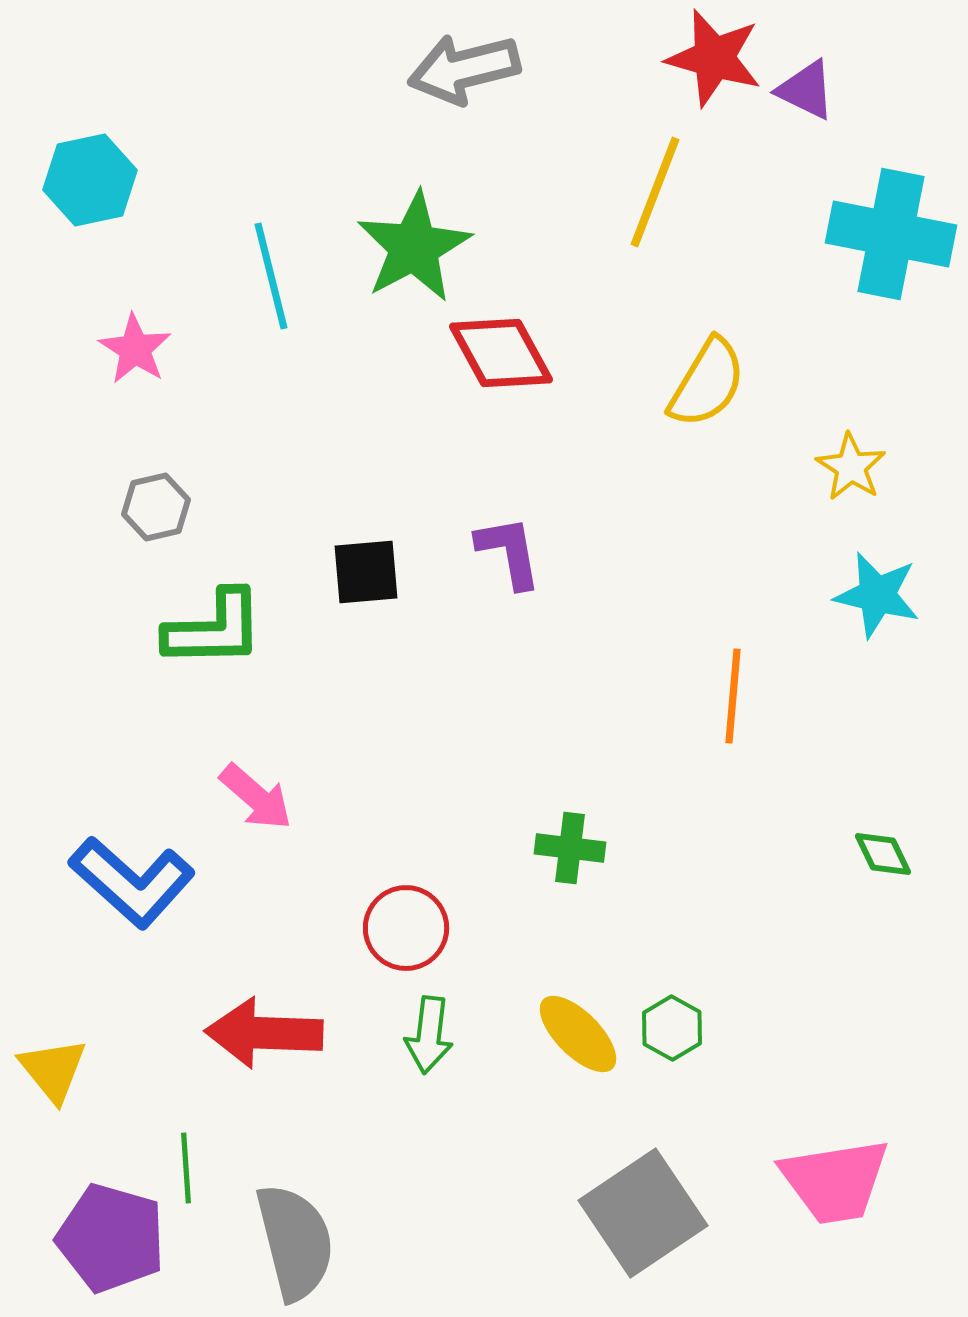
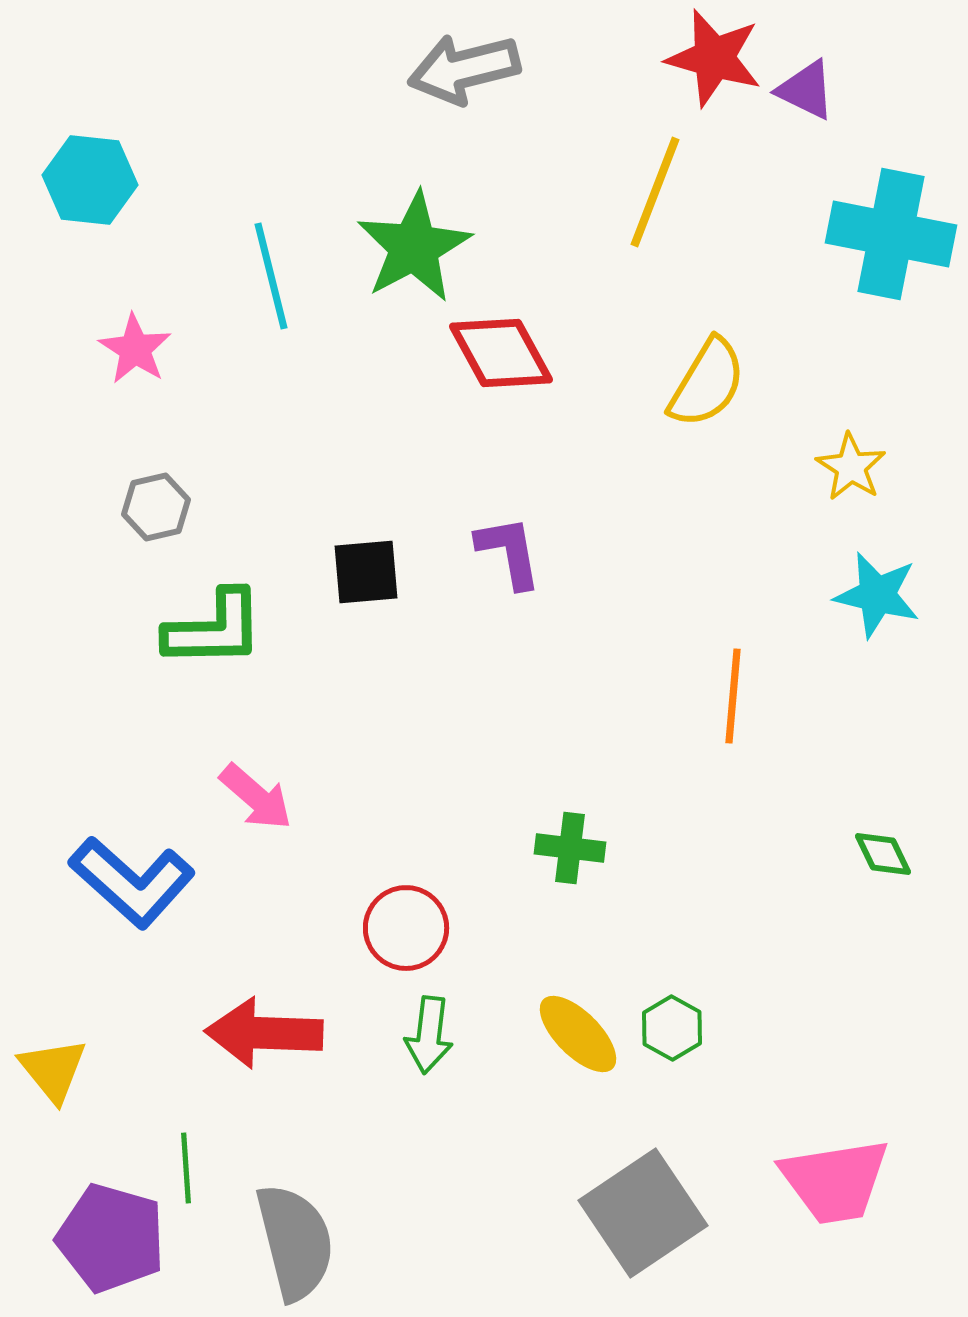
cyan hexagon: rotated 18 degrees clockwise
